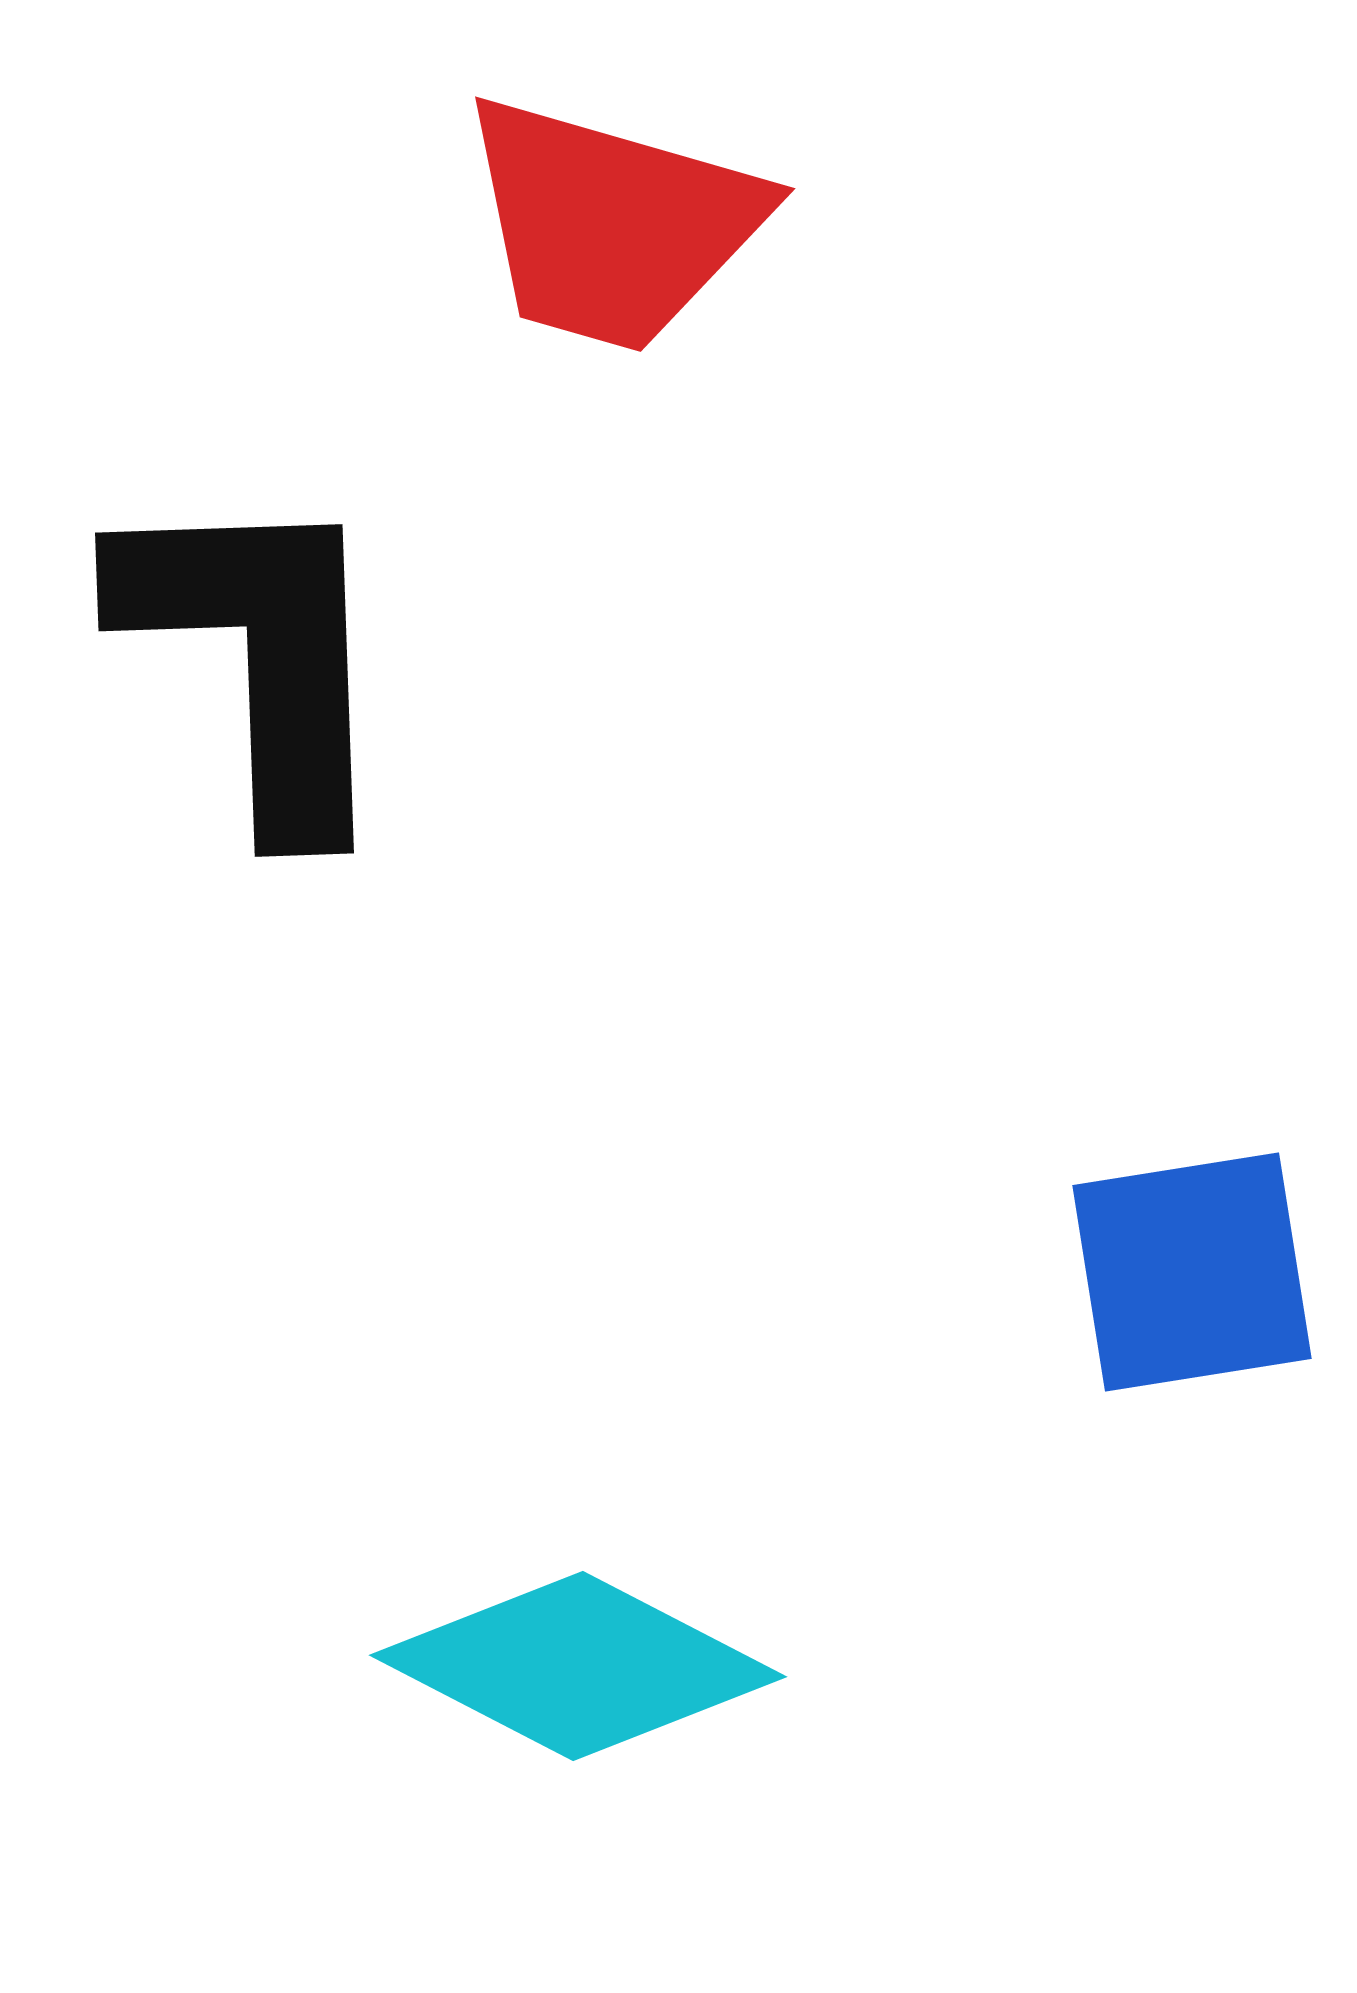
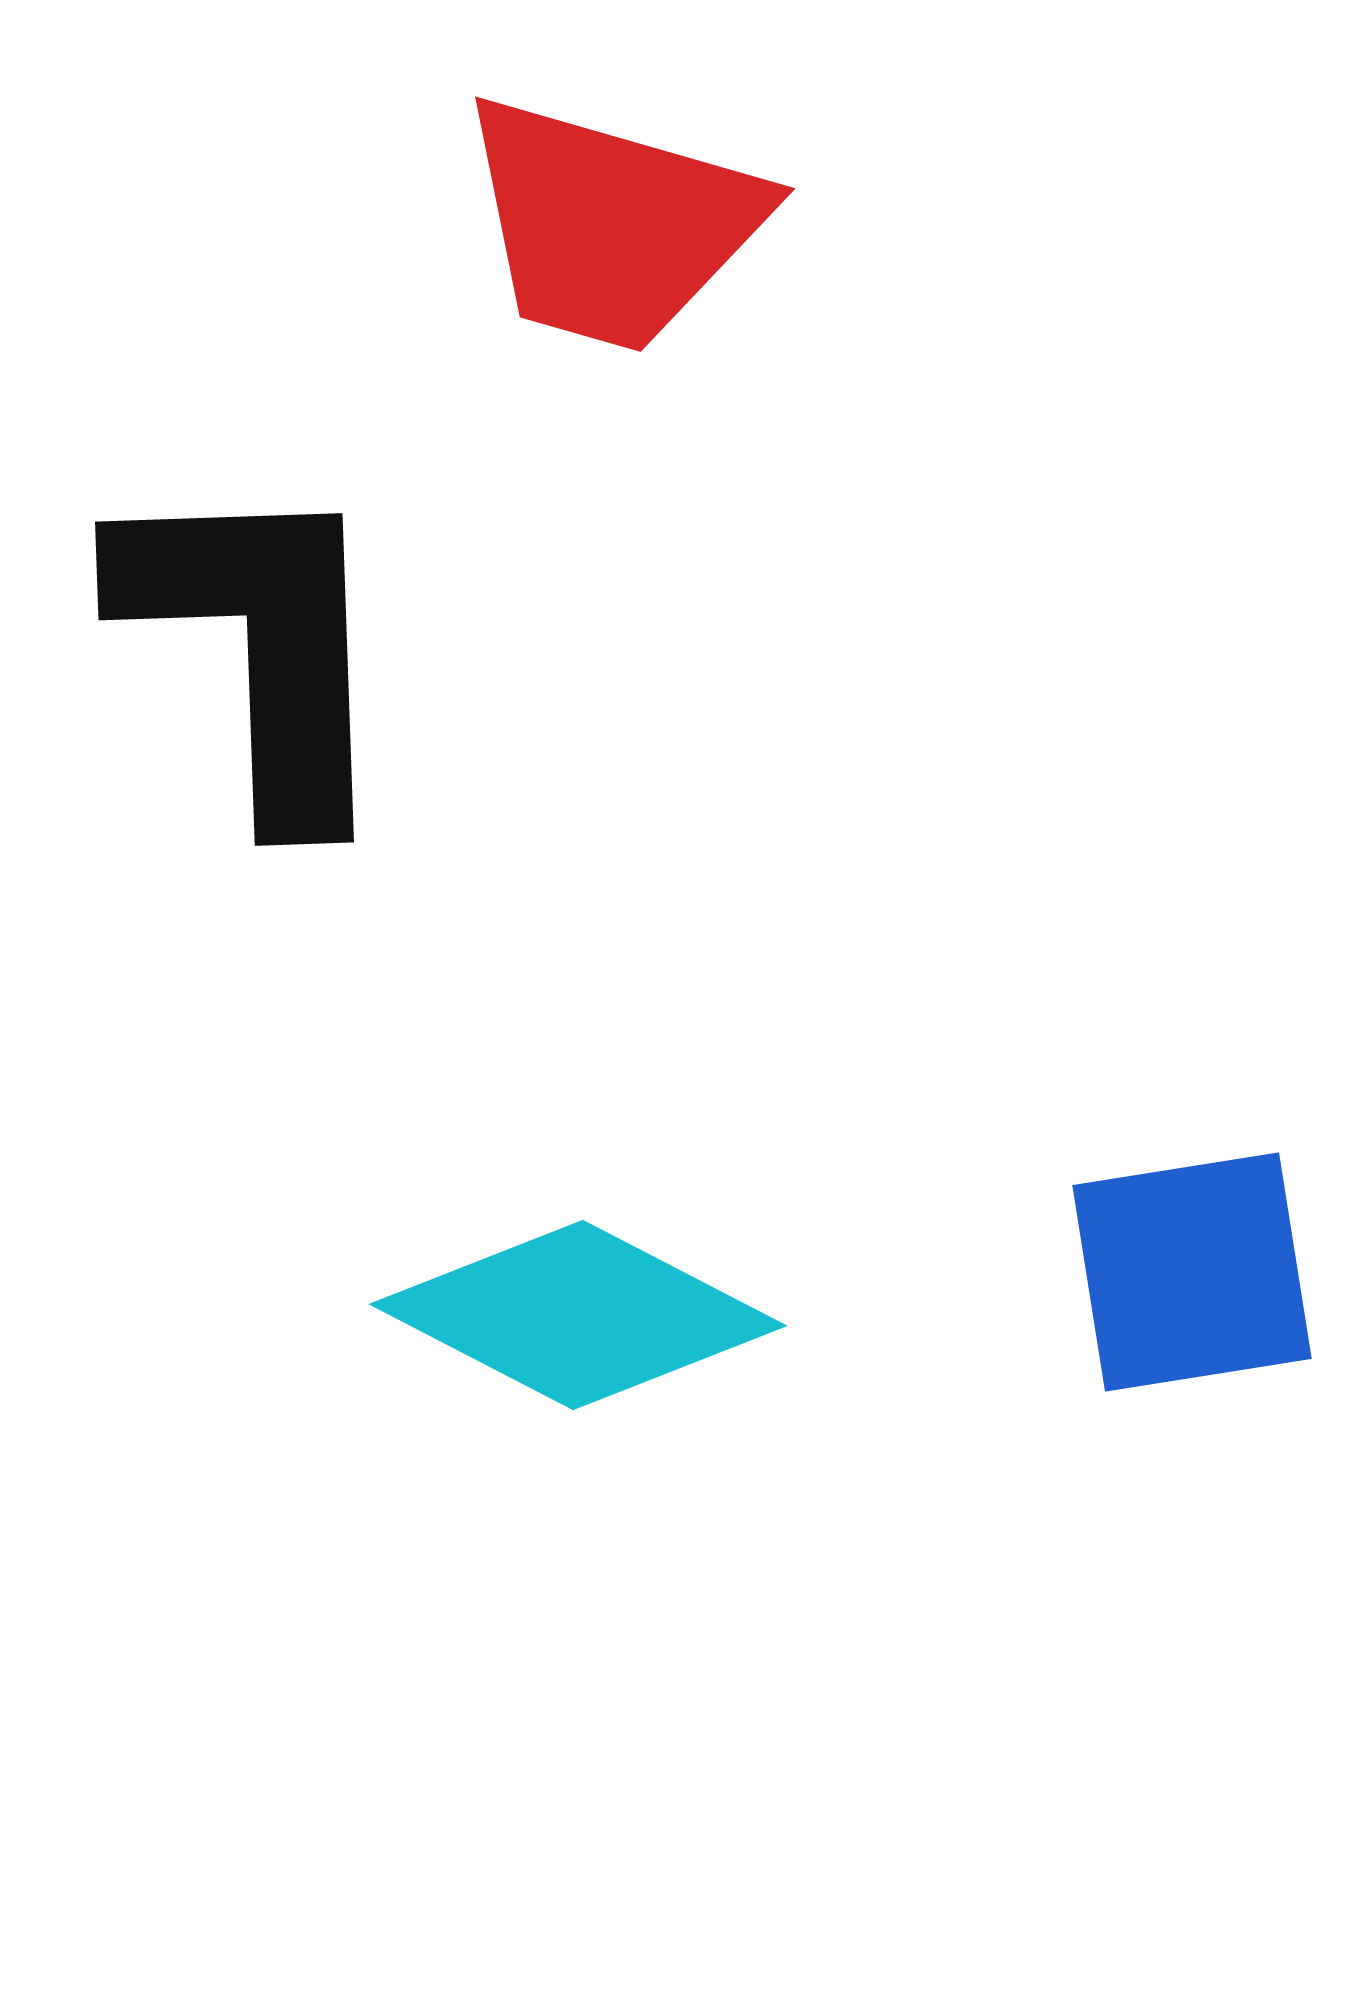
black L-shape: moved 11 px up
cyan diamond: moved 351 px up
